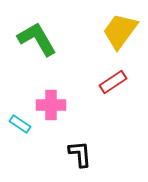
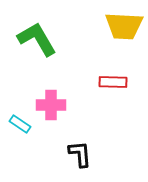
yellow trapezoid: moved 4 px right, 5 px up; rotated 123 degrees counterclockwise
red rectangle: rotated 36 degrees clockwise
